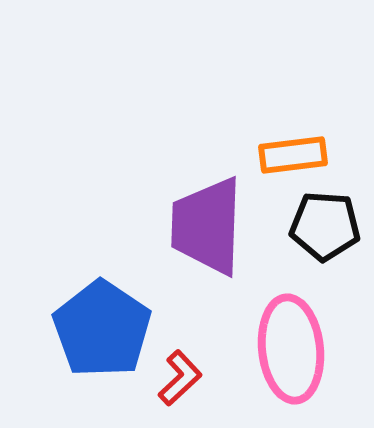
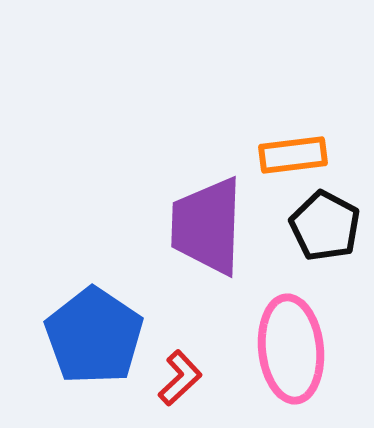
black pentagon: rotated 24 degrees clockwise
blue pentagon: moved 8 px left, 7 px down
